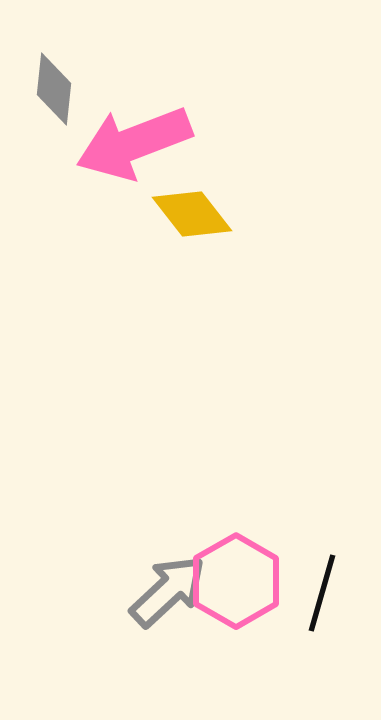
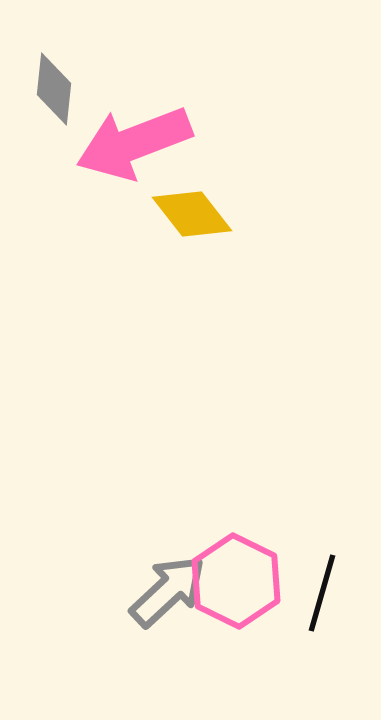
pink hexagon: rotated 4 degrees counterclockwise
